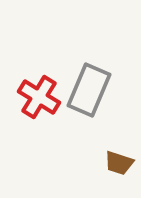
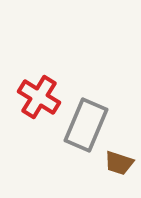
gray rectangle: moved 3 px left, 35 px down
